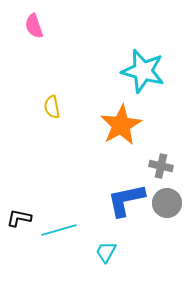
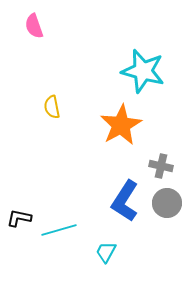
blue L-shape: moved 1 px left, 1 px down; rotated 45 degrees counterclockwise
